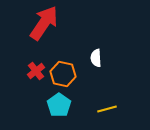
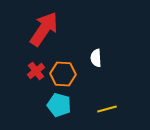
red arrow: moved 6 px down
orange hexagon: rotated 10 degrees counterclockwise
cyan pentagon: rotated 20 degrees counterclockwise
